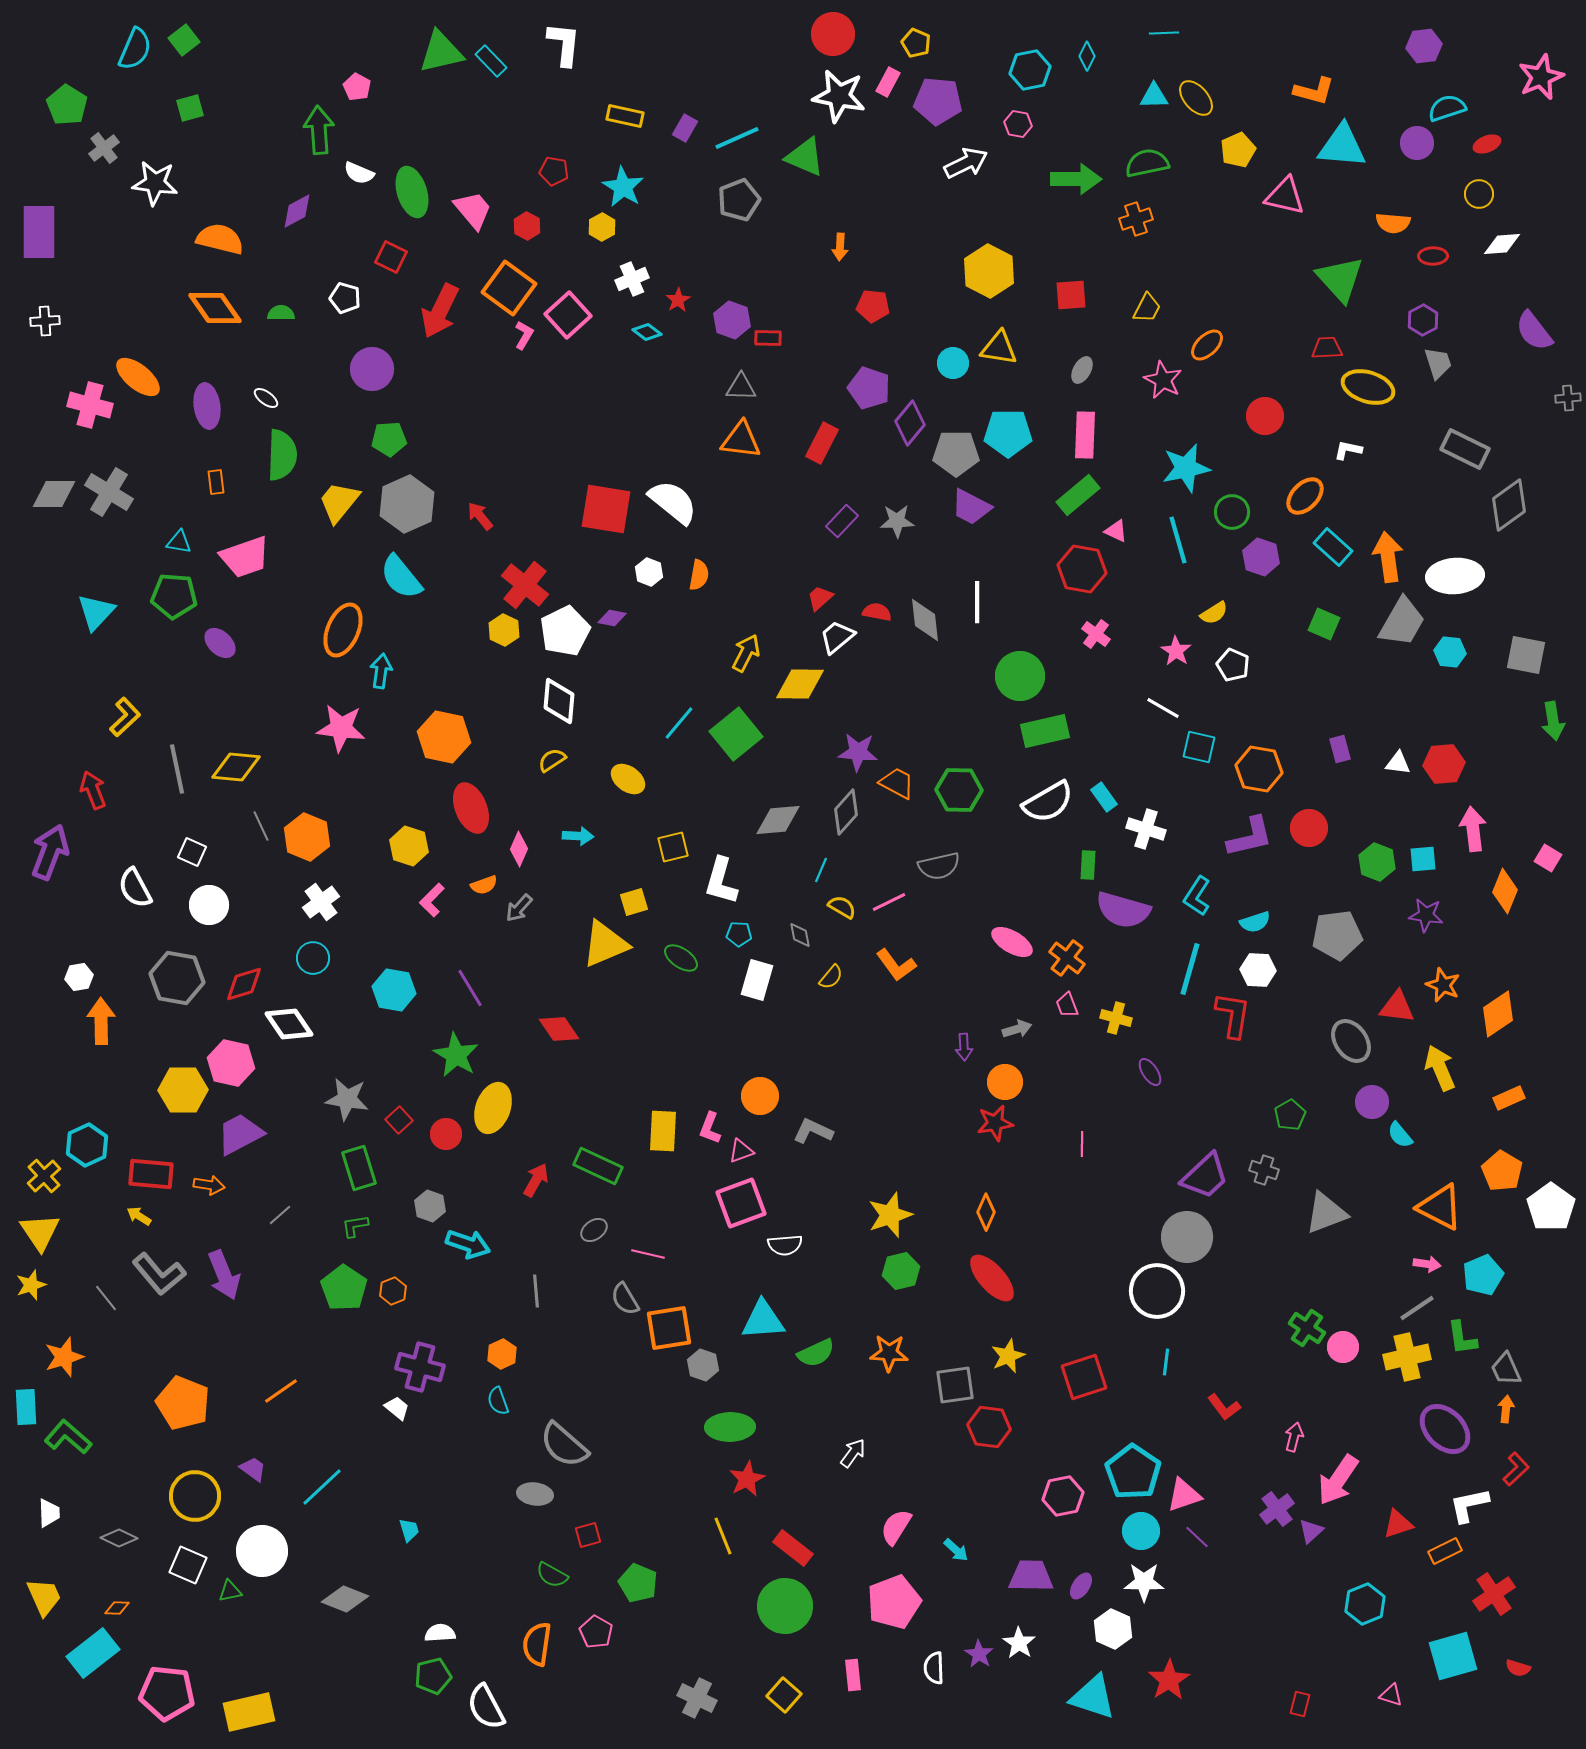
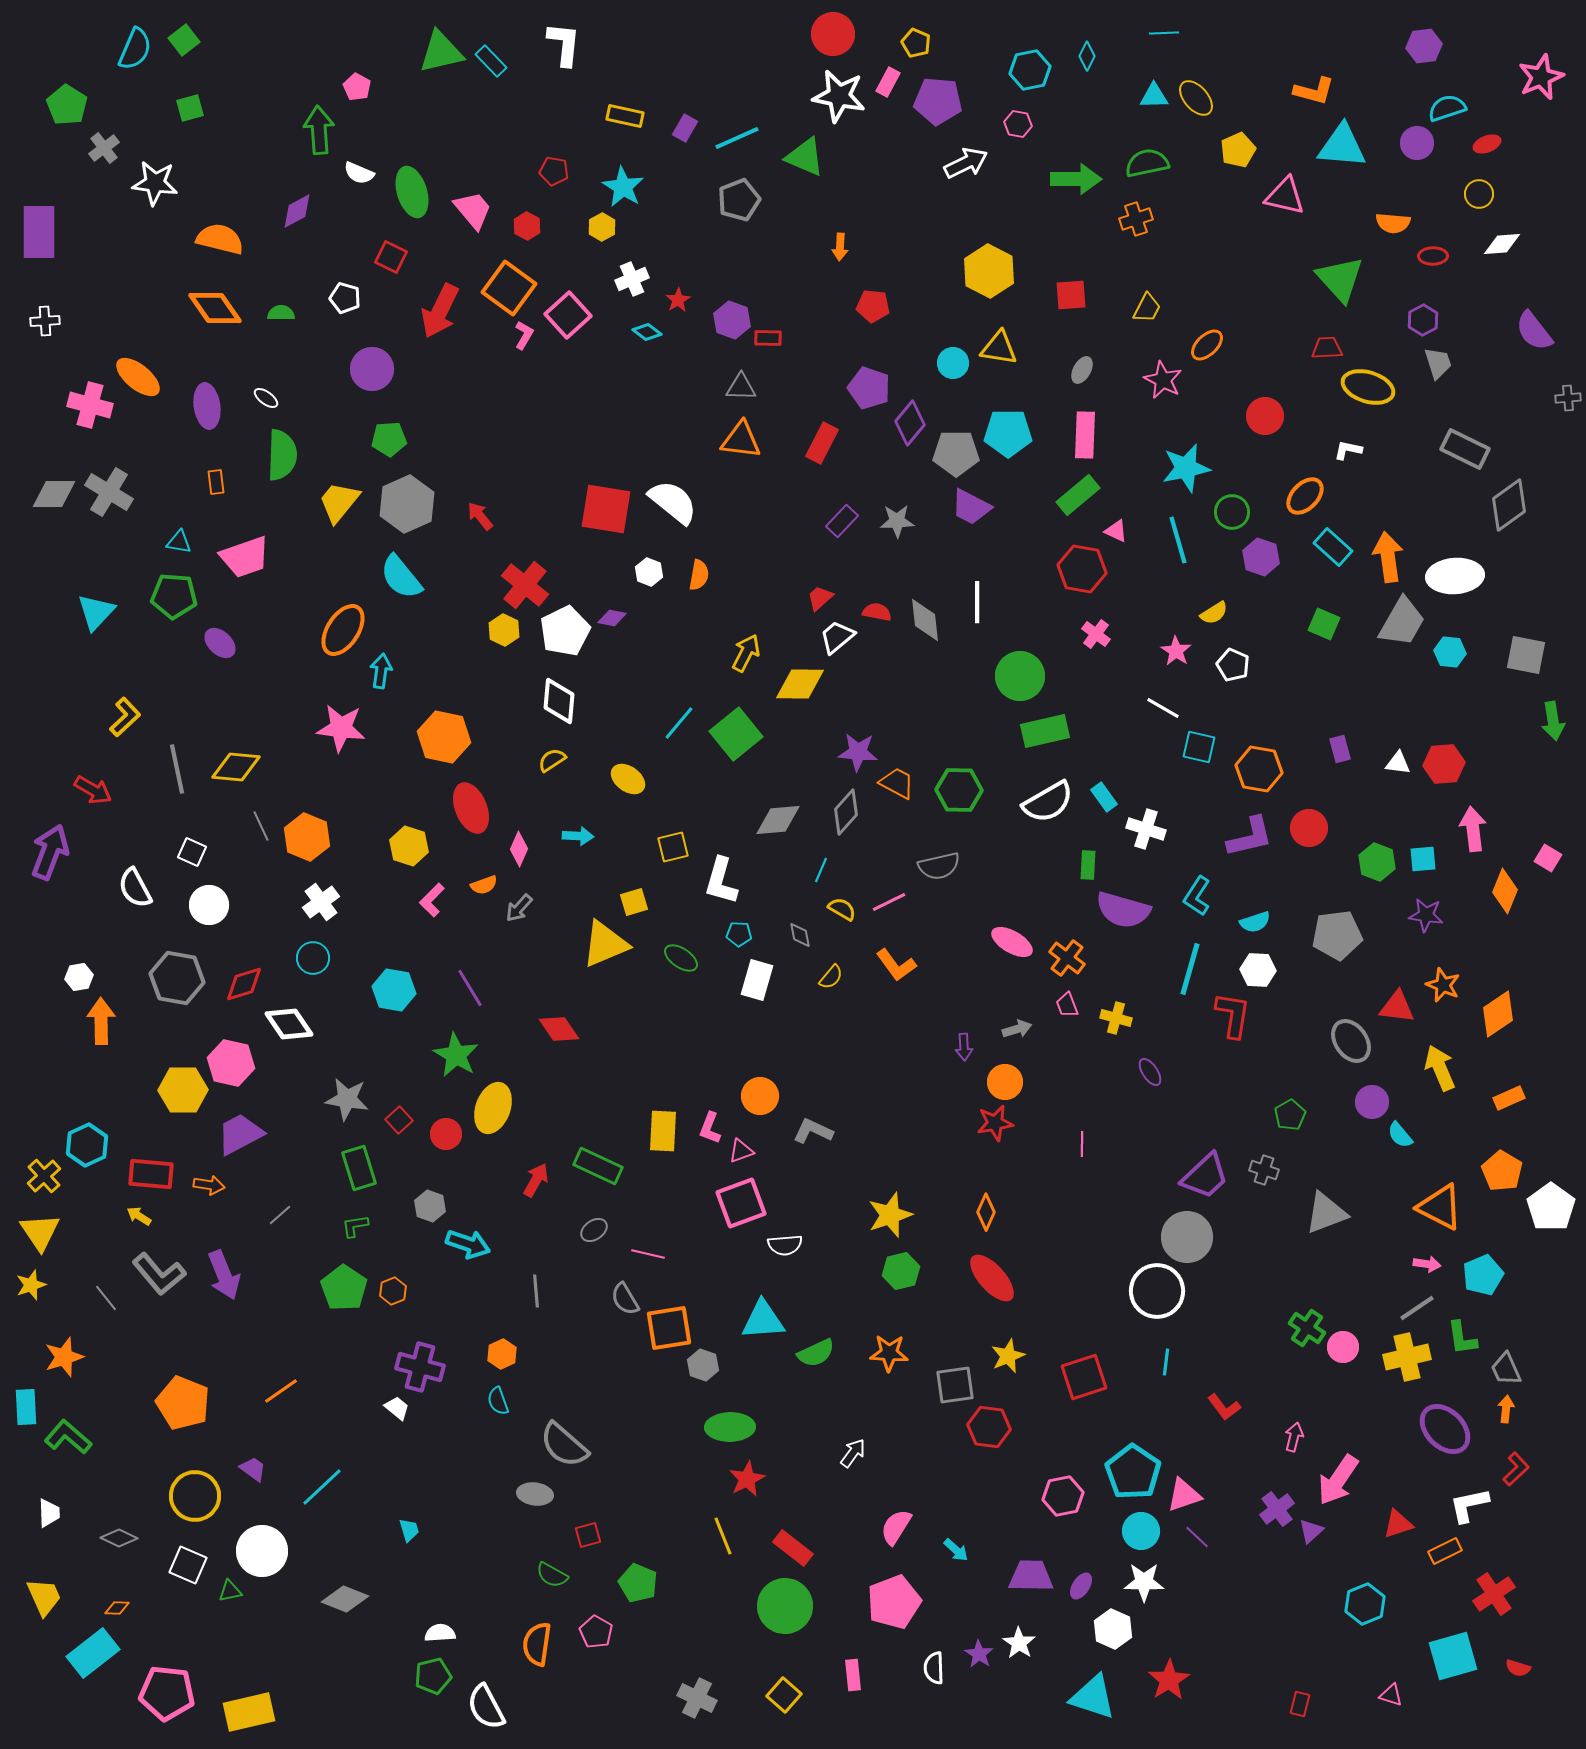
orange ellipse at (343, 630): rotated 10 degrees clockwise
red arrow at (93, 790): rotated 141 degrees clockwise
yellow semicircle at (842, 907): moved 2 px down
